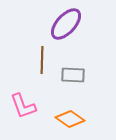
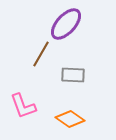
brown line: moved 1 px left, 6 px up; rotated 28 degrees clockwise
